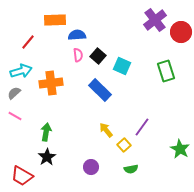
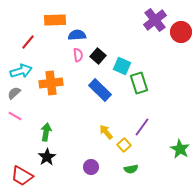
green rectangle: moved 27 px left, 12 px down
yellow arrow: moved 2 px down
